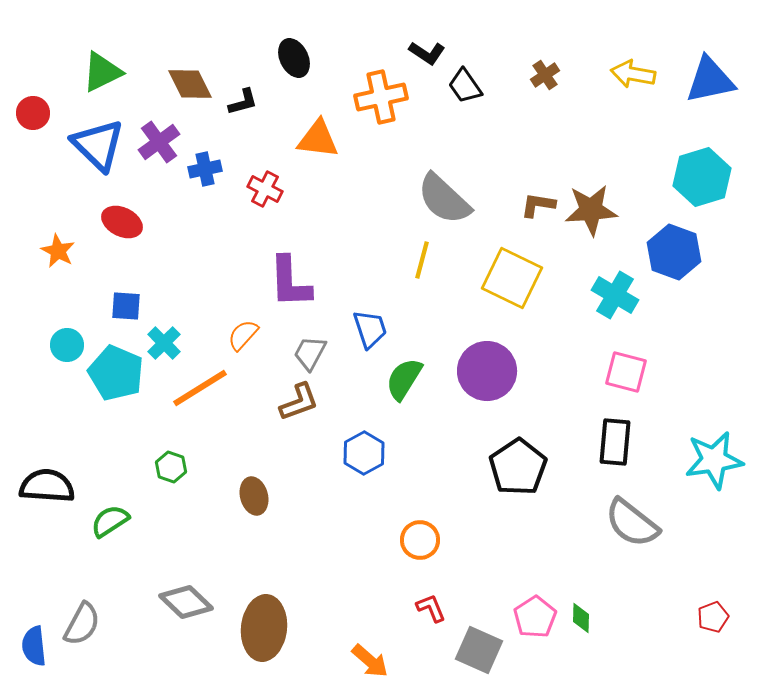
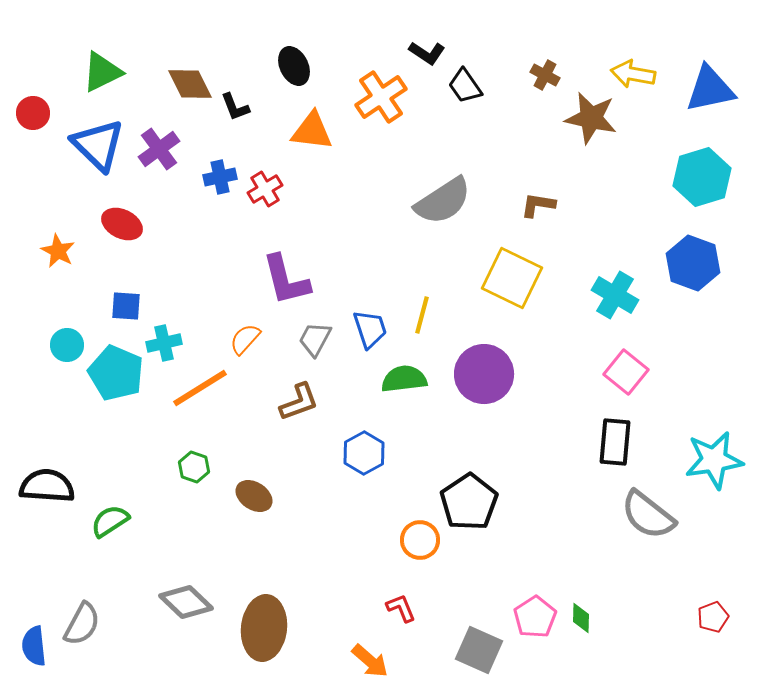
black ellipse at (294, 58): moved 8 px down
brown cross at (545, 75): rotated 28 degrees counterclockwise
blue triangle at (710, 80): moved 9 px down
orange cross at (381, 97): rotated 21 degrees counterclockwise
black L-shape at (243, 102): moved 8 px left, 5 px down; rotated 84 degrees clockwise
orange triangle at (318, 139): moved 6 px left, 8 px up
purple cross at (159, 142): moved 7 px down
blue cross at (205, 169): moved 15 px right, 8 px down
red cross at (265, 189): rotated 32 degrees clockwise
gray semicircle at (444, 199): moved 1 px left, 2 px down; rotated 76 degrees counterclockwise
brown star at (591, 210): moved 92 px up; rotated 16 degrees clockwise
red ellipse at (122, 222): moved 2 px down
blue hexagon at (674, 252): moved 19 px right, 11 px down
yellow line at (422, 260): moved 55 px down
purple L-shape at (290, 282): moved 4 px left, 2 px up; rotated 12 degrees counterclockwise
orange semicircle at (243, 335): moved 2 px right, 4 px down
cyan cross at (164, 343): rotated 32 degrees clockwise
gray trapezoid at (310, 353): moved 5 px right, 14 px up
purple circle at (487, 371): moved 3 px left, 3 px down
pink square at (626, 372): rotated 24 degrees clockwise
green semicircle at (404, 379): rotated 51 degrees clockwise
green hexagon at (171, 467): moved 23 px right
black pentagon at (518, 467): moved 49 px left, 35 px down
brown ellipse at (254, 496): rotated 42 degrees counterclockwise
gray semicircle at (632, 523): moved 16 px right, 8 px up
red L-shape at (431, 608): moved 30 px left
